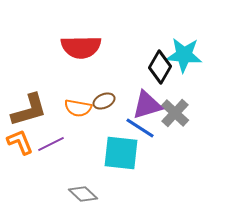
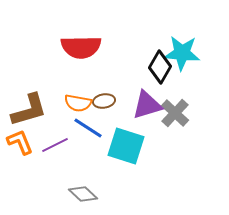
cyan star: moved 2 px left, 2 px up
brown ellipse: rotated 15 degrees clockwise
orange semicircle: moved 5 px up
blue line: moved 52 px left
purple line: moved 4 px right, 1 px down
cyan square: moved 5 px right, 7 px up; rotated 12 degrees clockwise
